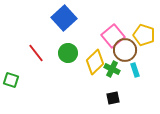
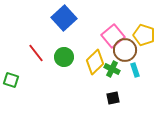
green circle: moved 4 px left, 4 px down
